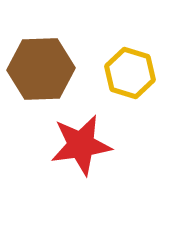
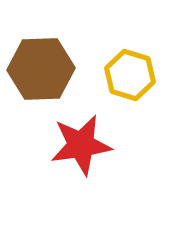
yellow hexagon: moved 2 px down
